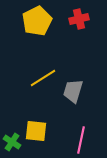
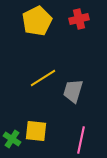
green cross: moved 3 px up
